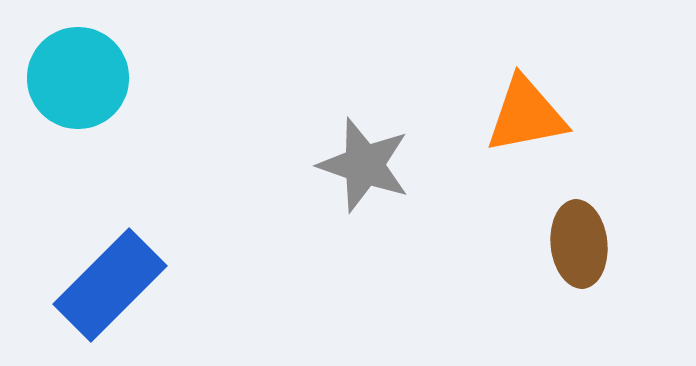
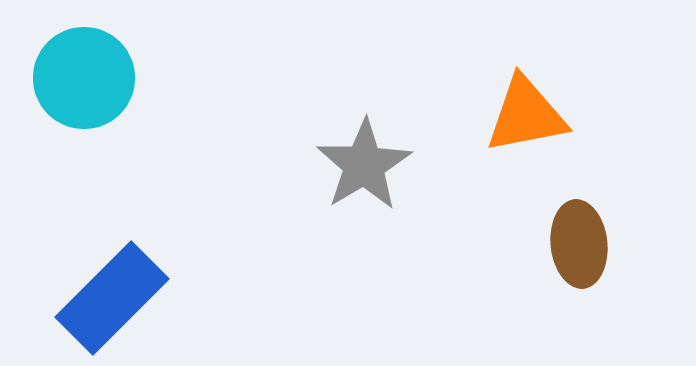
cyan circle: moved 6 px right
gray star: rotated 22 degrees clockwise
blue rectangle: moved 2 px right, 13 px down
